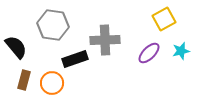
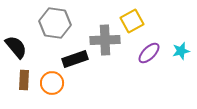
yellow square: moved 32 px left, 2 px down
gray hexagon: moved 2 px right, 2 px up
brown rectangle: rotated 12 degrees counterclockwise
